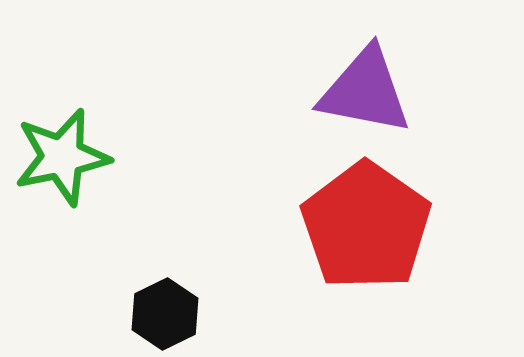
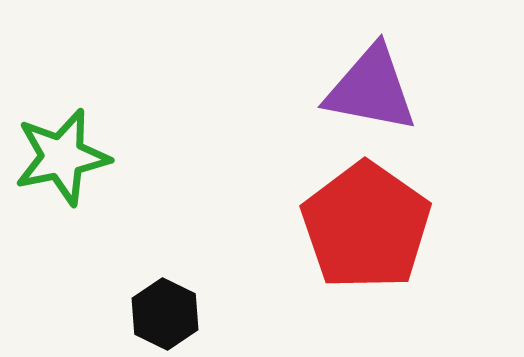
purple triangle: moved 6 px right, 2 px up
black hexagon: rotated 8 degrees counterclockwise
